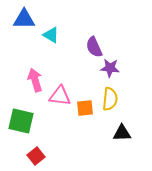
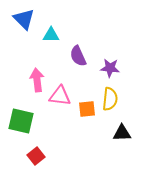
blue triangle: rotated 45 degrees clockwise
cyan triangle: rotated 30 degrees counterclockwise
purple semicircle: moved 16 px left, 9 px down
pink arrow: moved 2 px right; rotated 10 degrees clockwise
orange square: moved 2 px right, 1 px down
